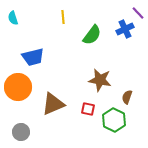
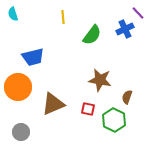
cyan semicircle: moved 4 px up
